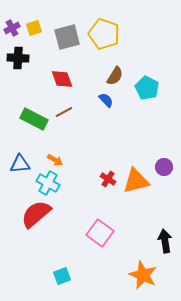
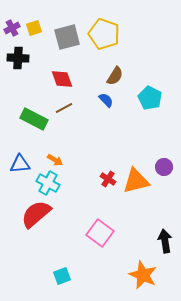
cyan pentagon: moved 3 px right, 10 px down
brown line: moved 4 px up
